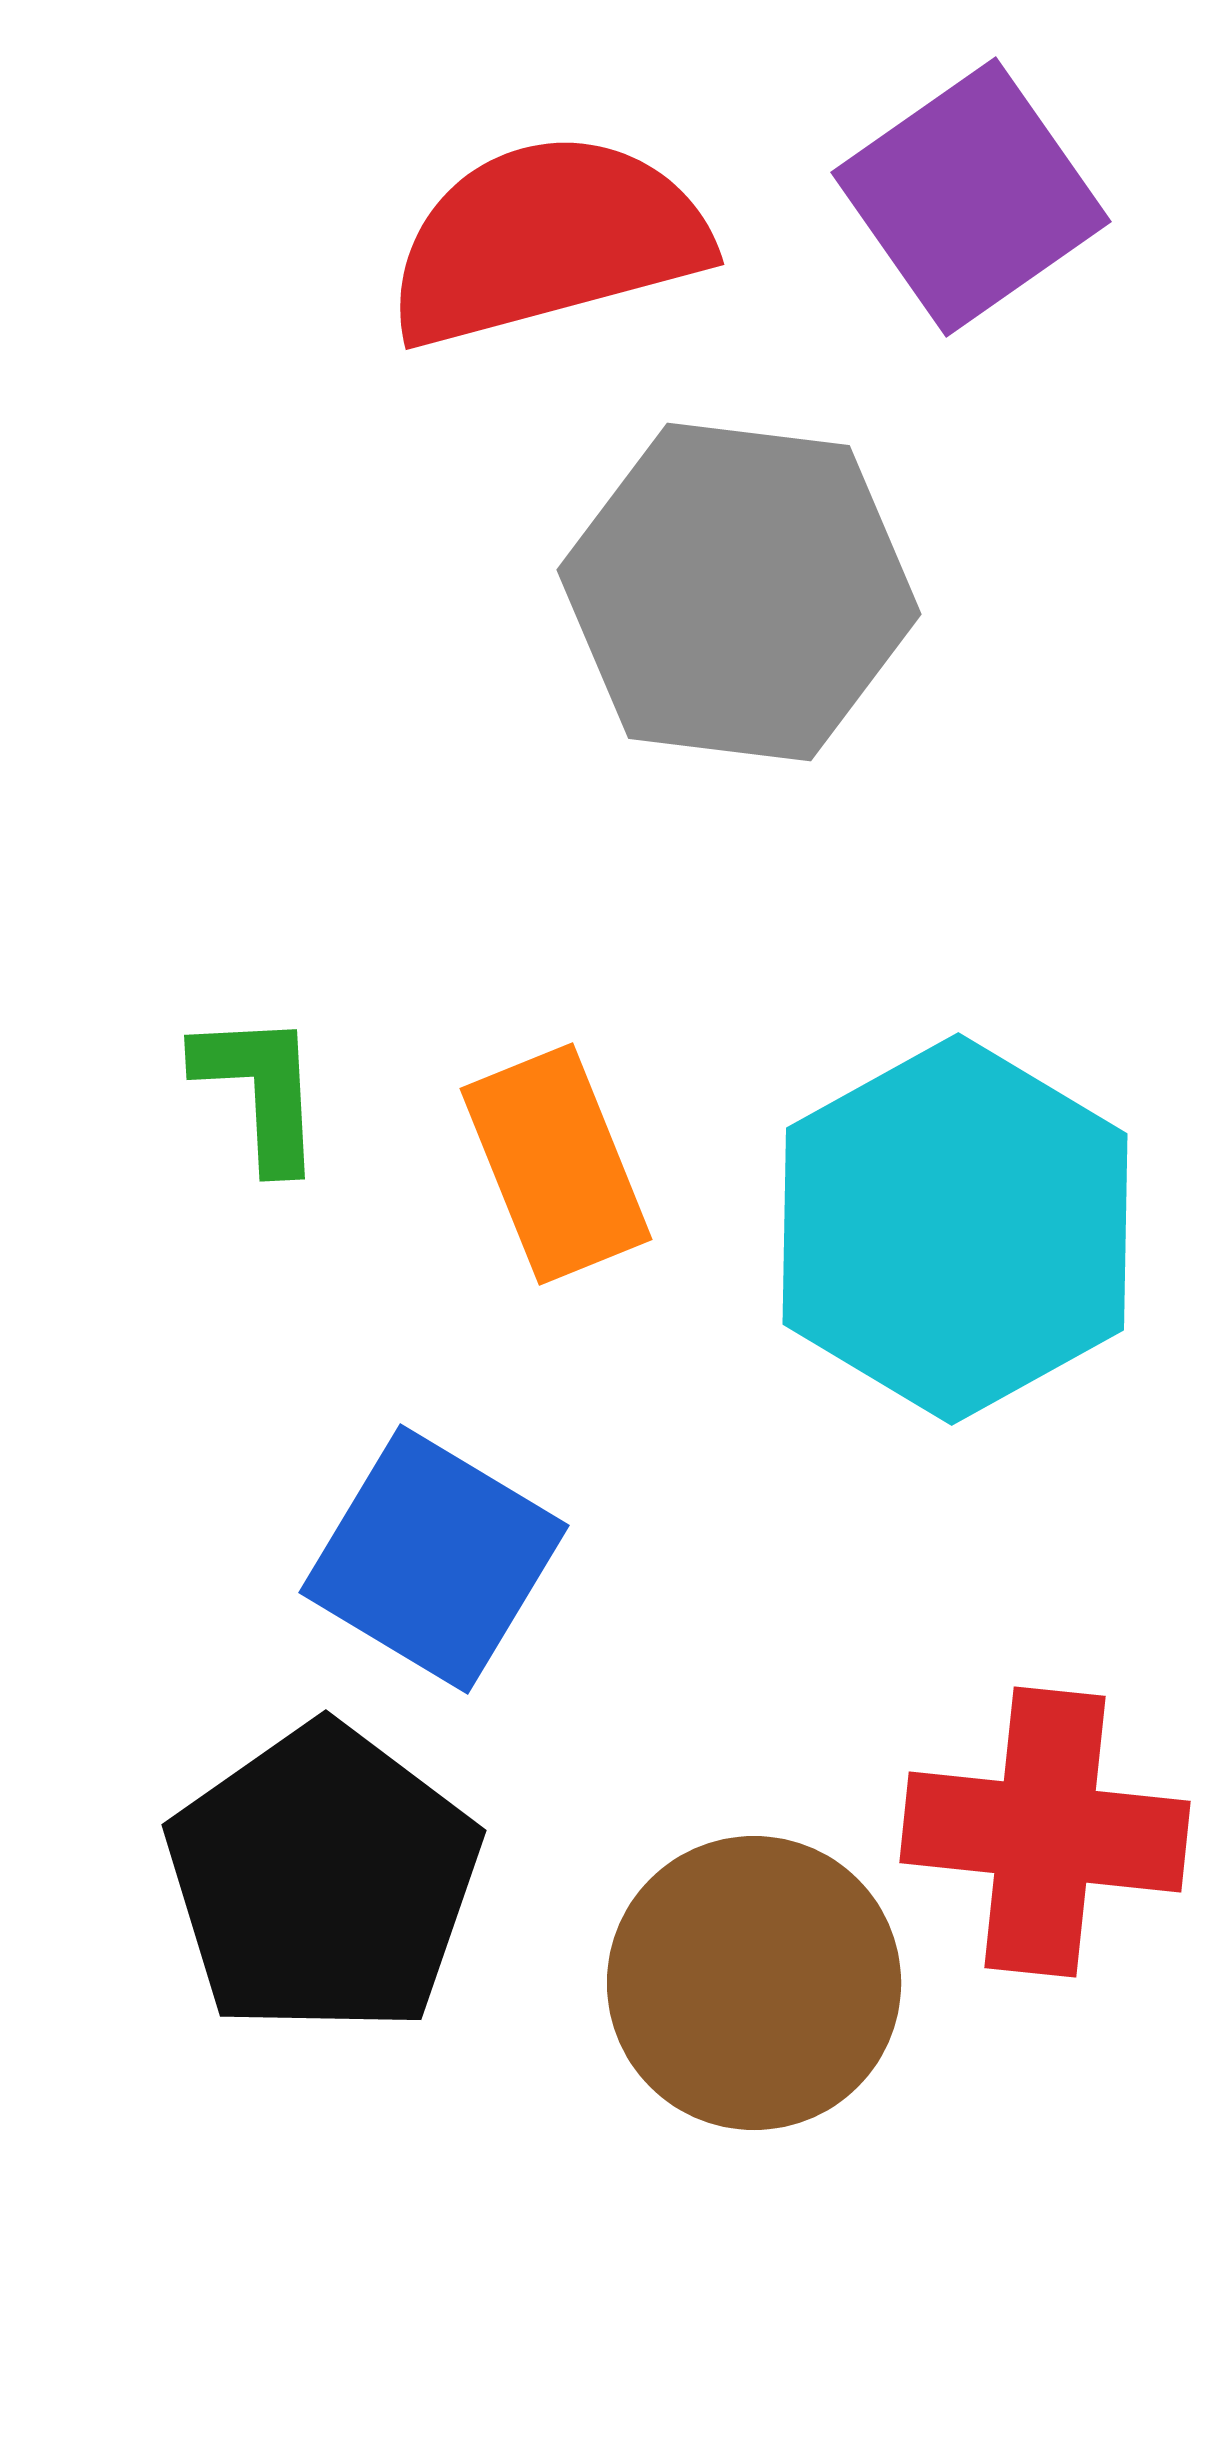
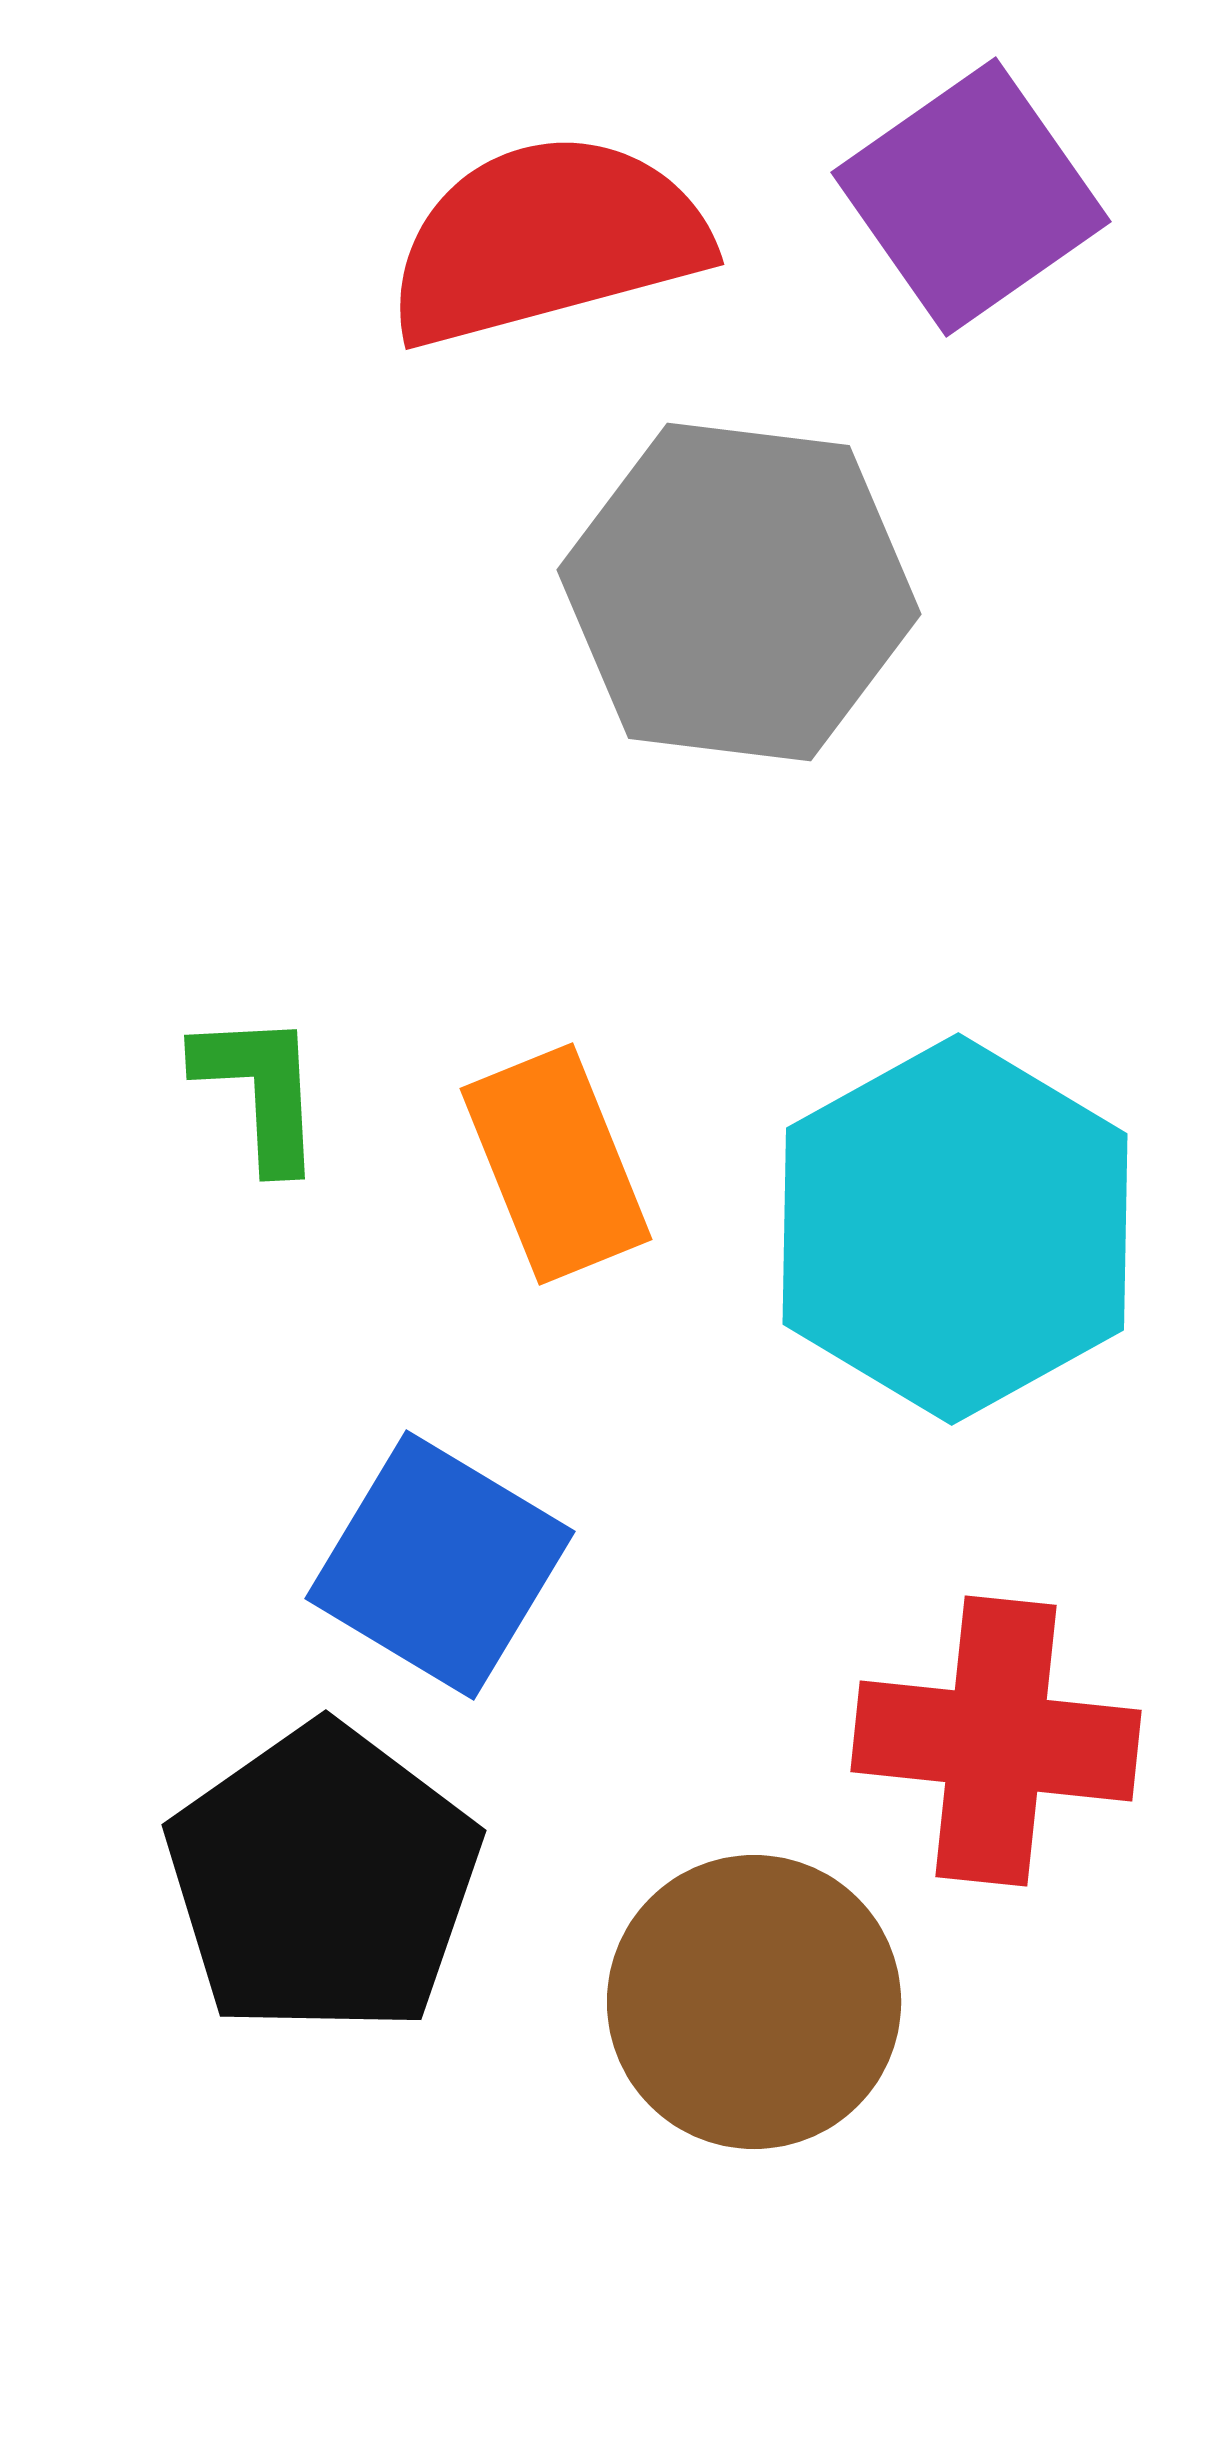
blue square: moved 6 px right, 6 px down
red cross: moved 49 px left, 91 px up
brown circle: moved 19 px down
